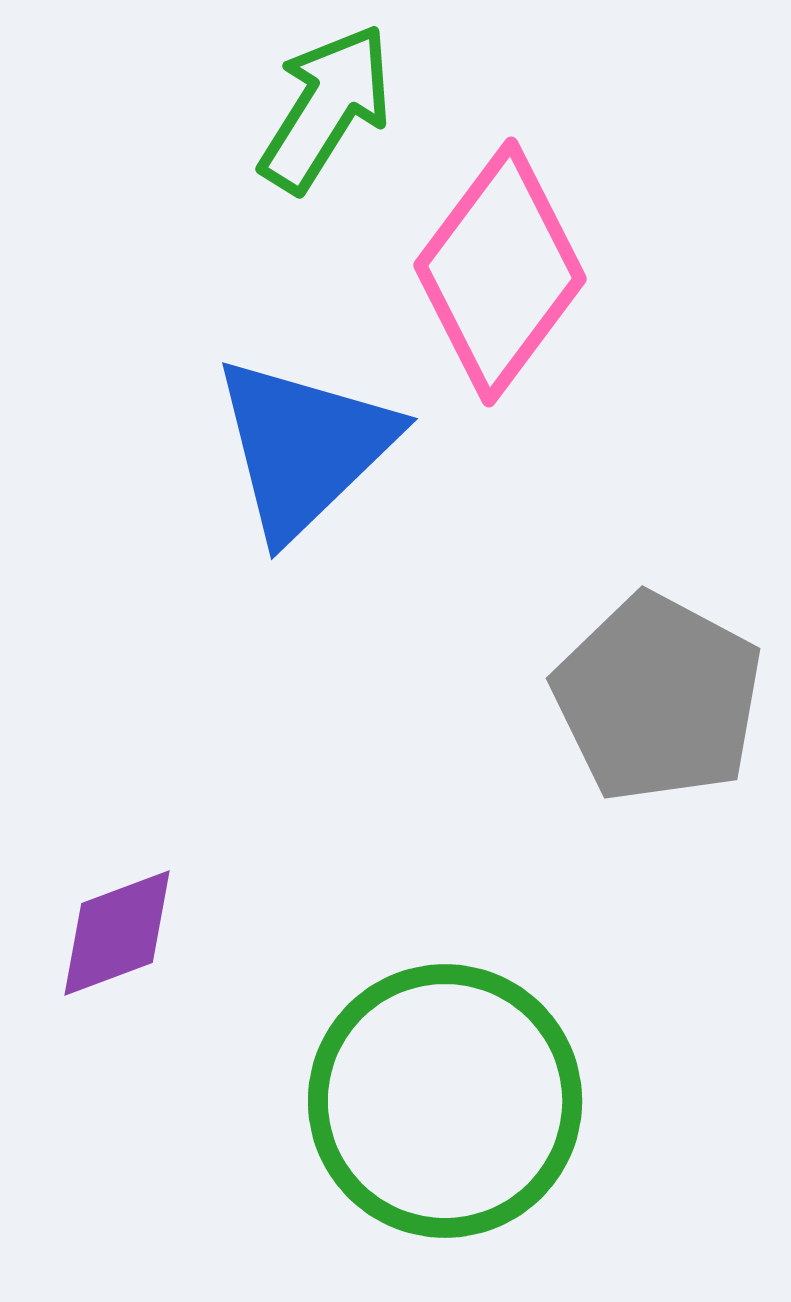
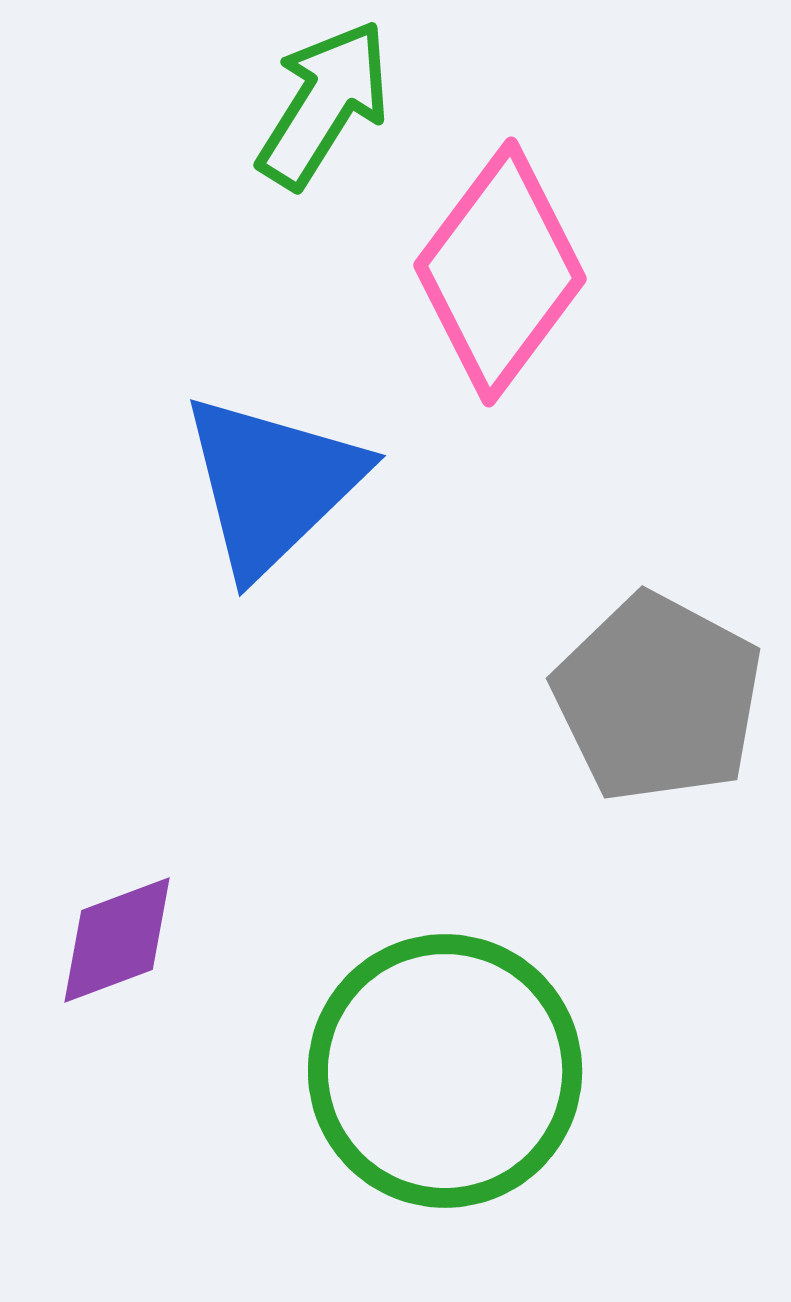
green arrow: moved 2 px left, 4 px up
blue triangle: moved 32 px left, 37 px down
purple diamond: moved 7 px down
green circle: moved 30 px up
